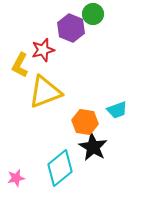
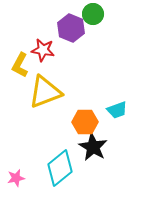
red star: rotated 25 degrees clockwise
orange hexagon: rotated 10 degrees counterclockwise
